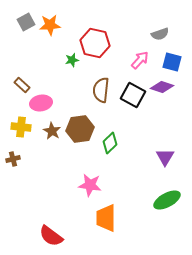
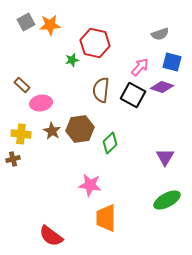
pink arrow: moved 7 px down
yellow cross: moved 7 px down
